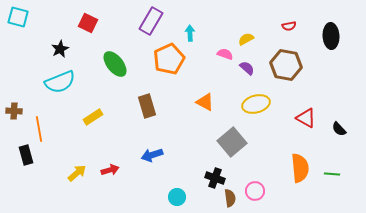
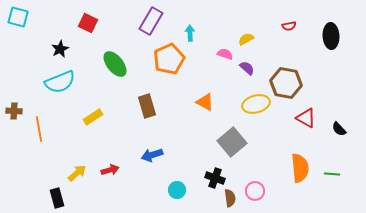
brown hexagon: moved 18 px down
black rectangle: moved 31 px right, 43 px down
cyan circle: moved 7 px up
